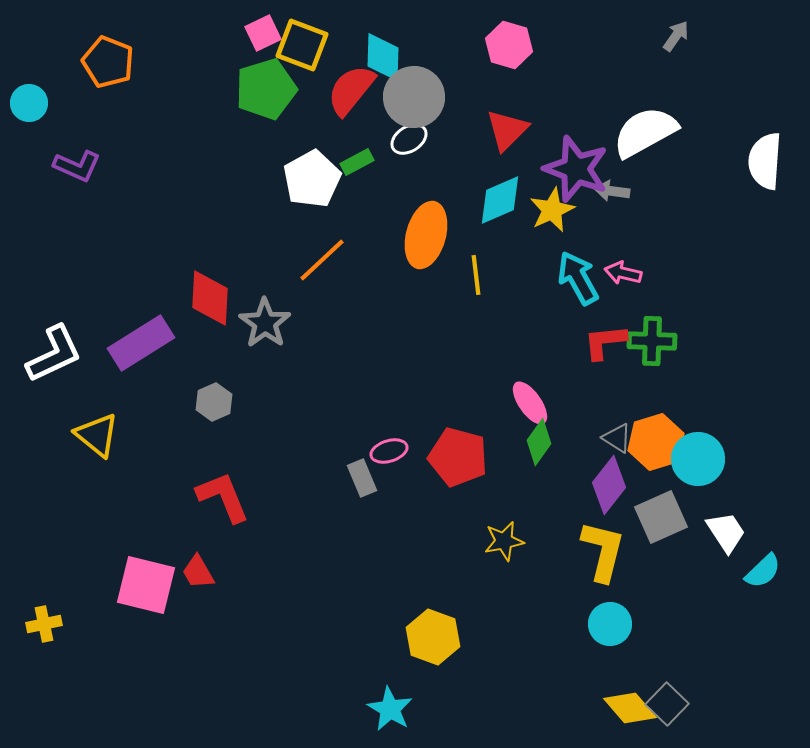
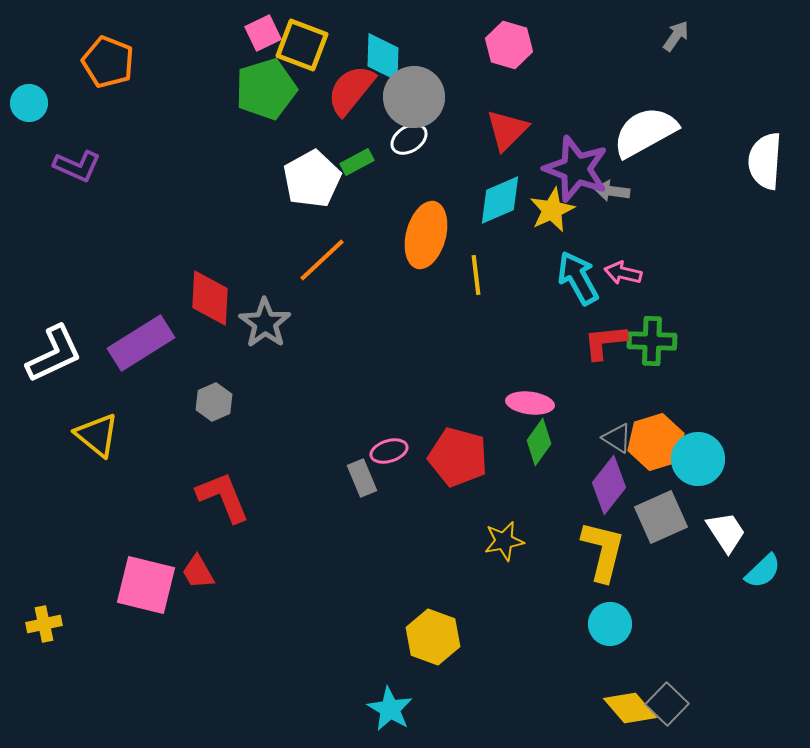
pink ellipse at (530, 403): rotated 48 degrees counterclockwise
